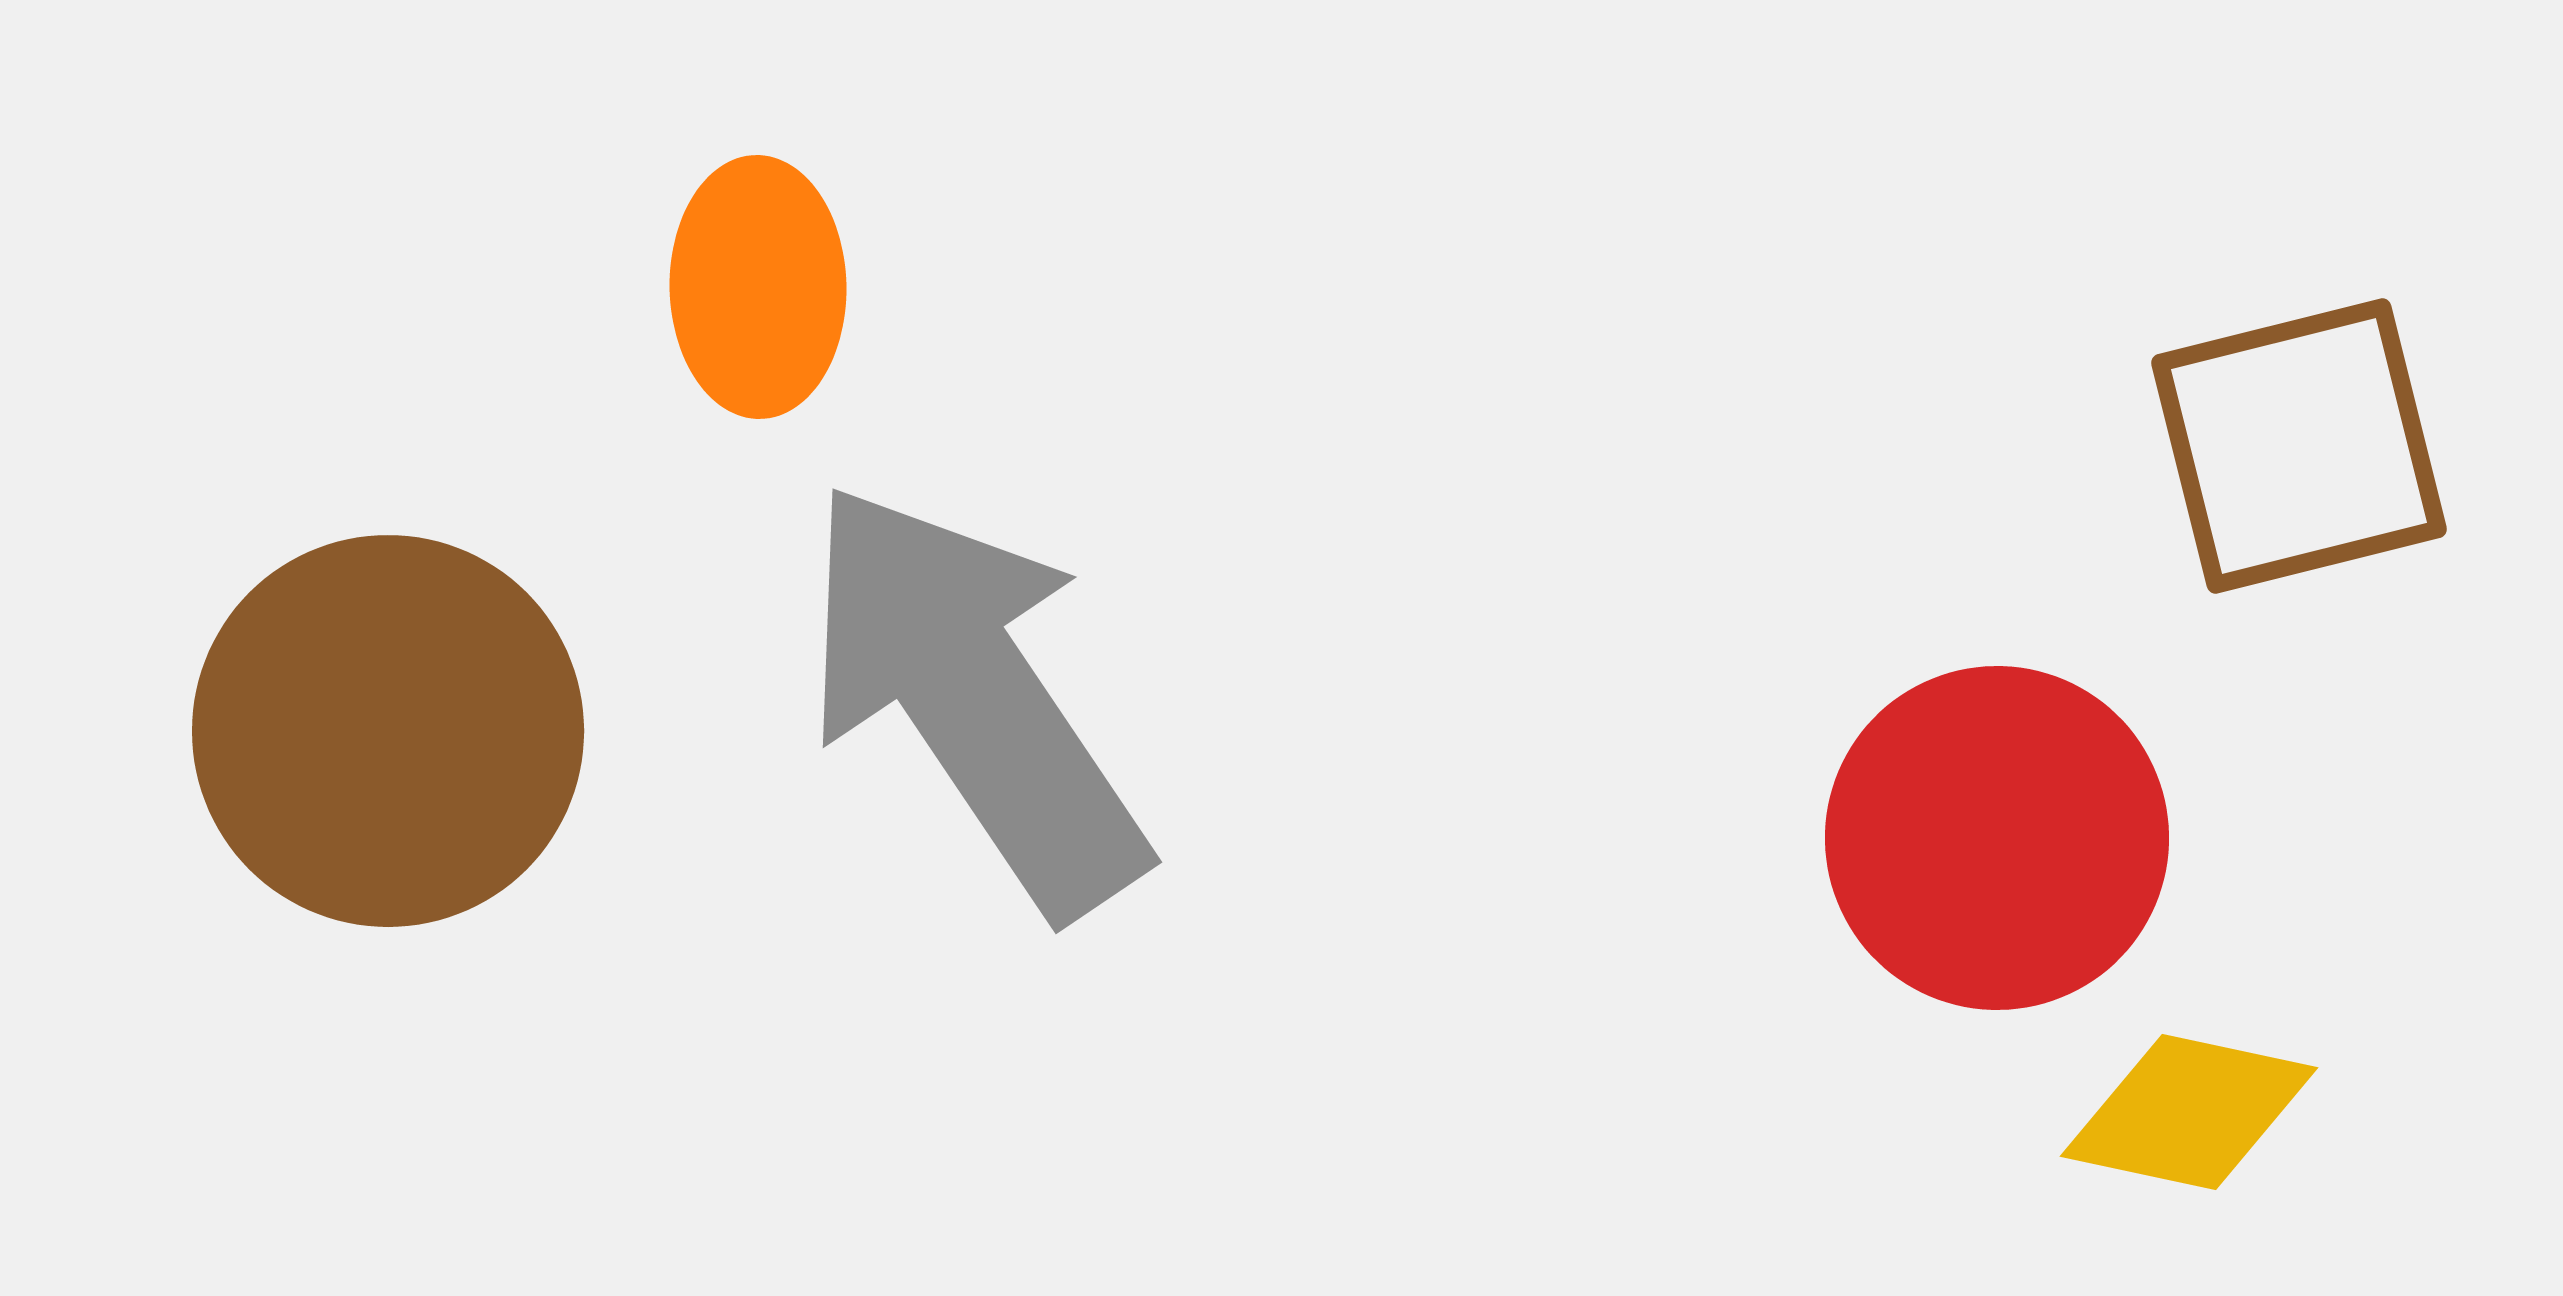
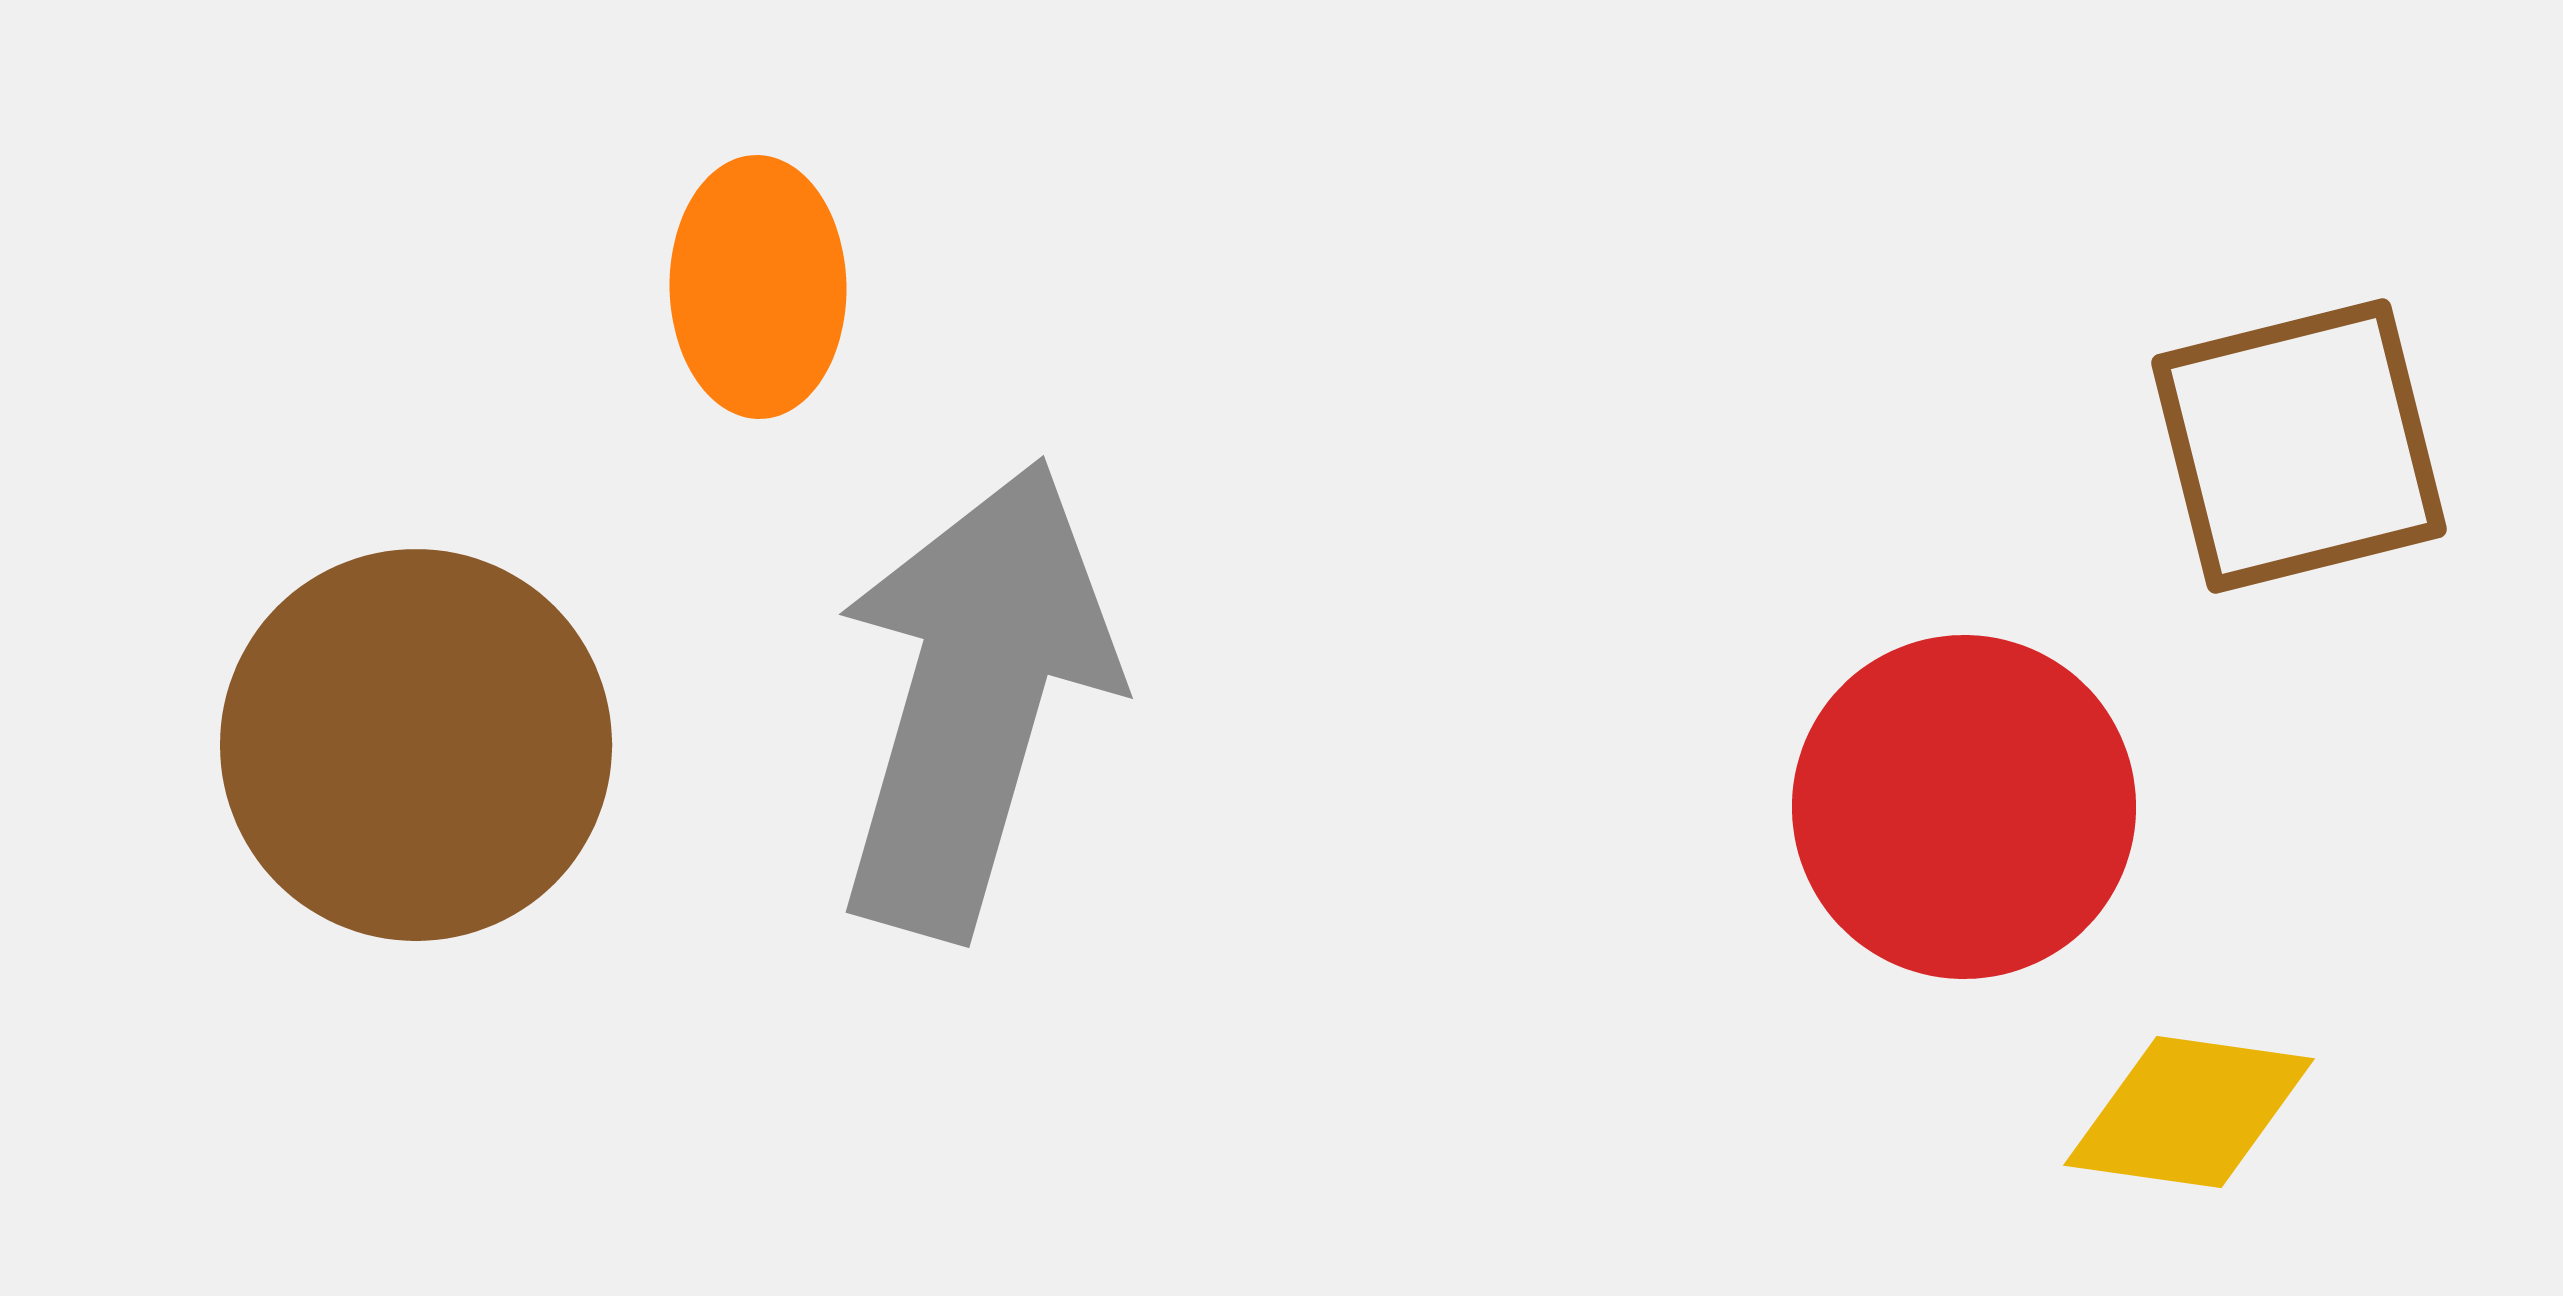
gray arrow: rotated 50 degrees clockwise
brown circle: moved 28 px right, 14 px down
red circle: moved 33 px left, 31 px up
yellow diamond: rotated 4 degrees counterclockwise
